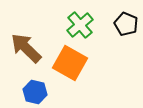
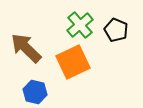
black pentagon: moved 10 px left, 6 px down
orange square: moved 3 px right, 1 px up; rotated 36 degrees clockwise
